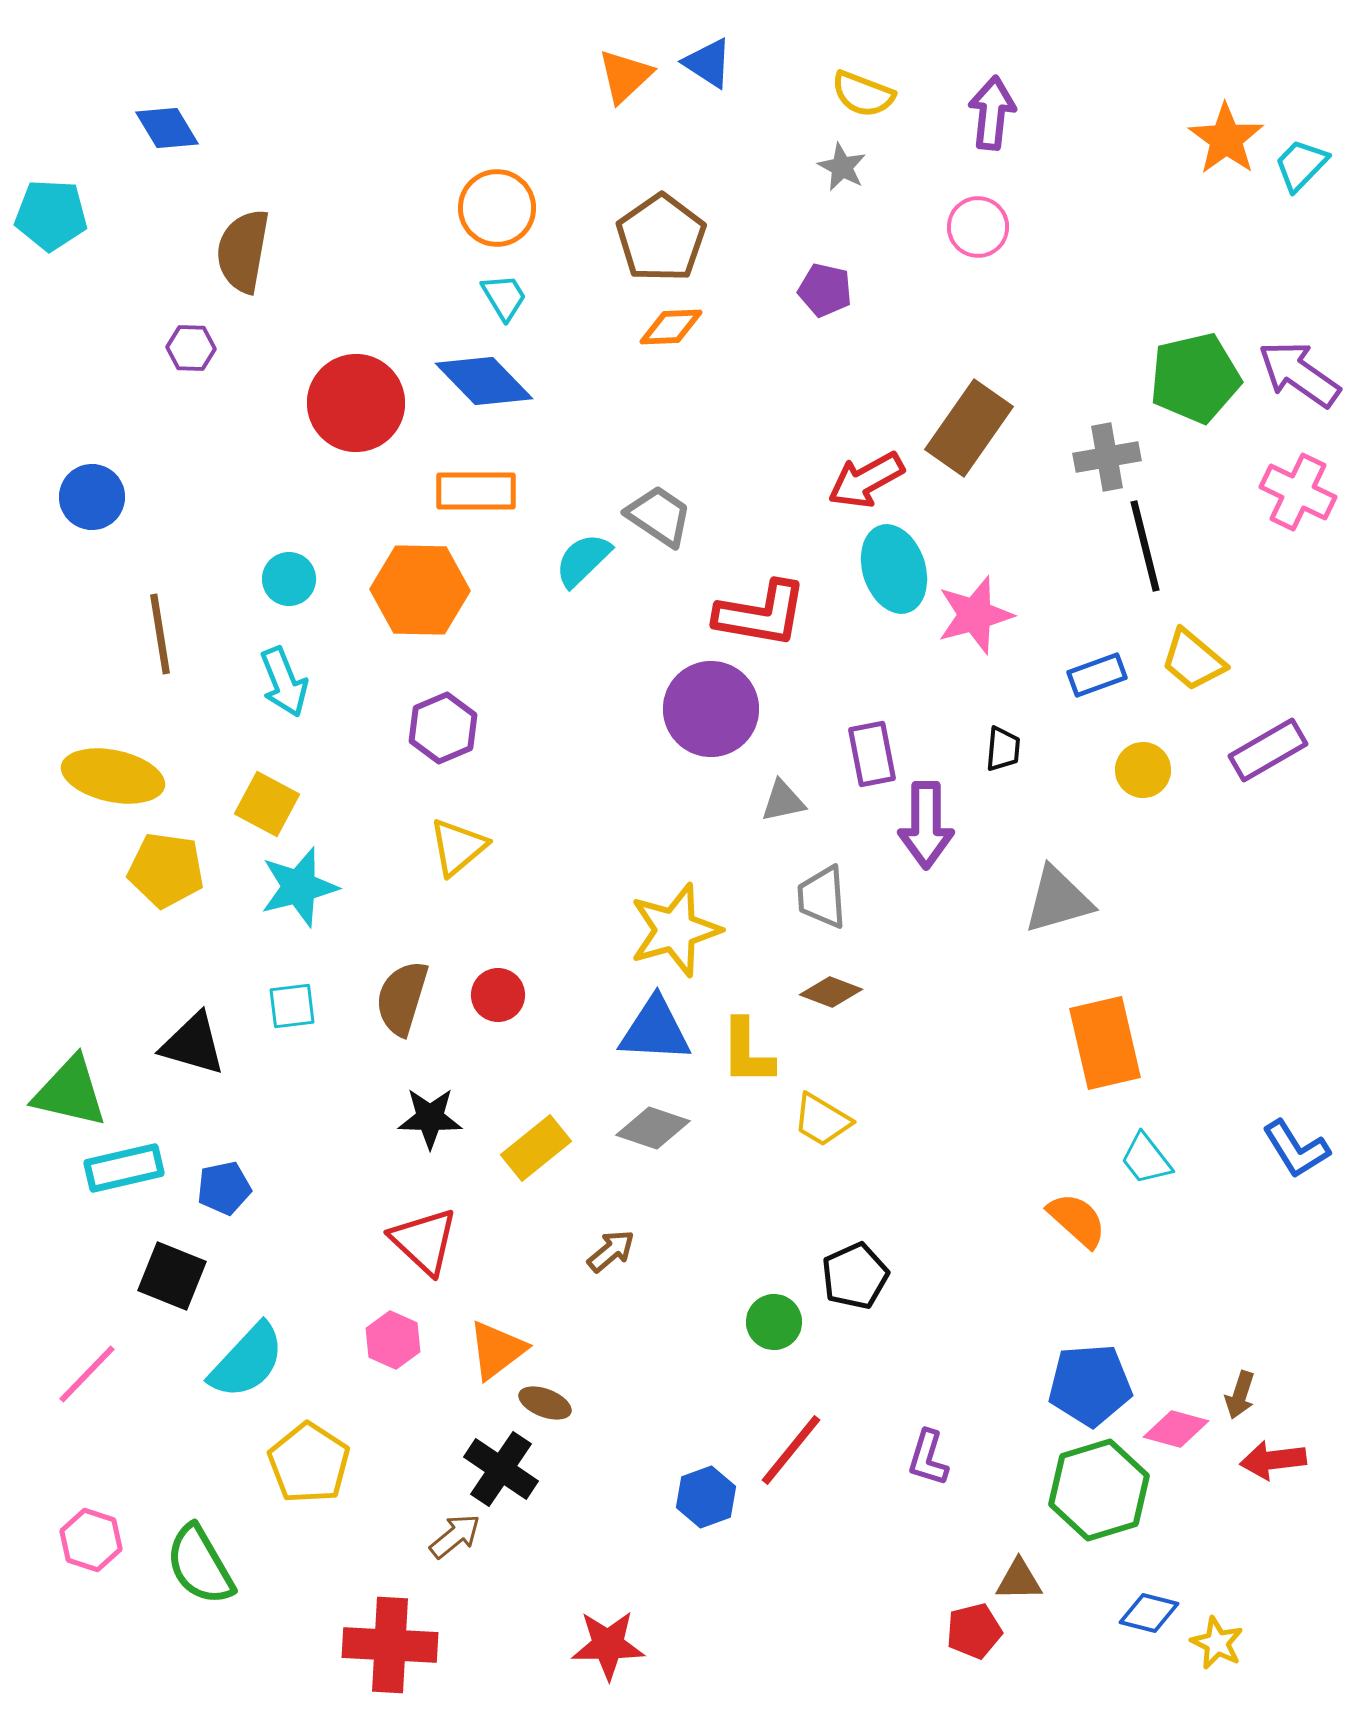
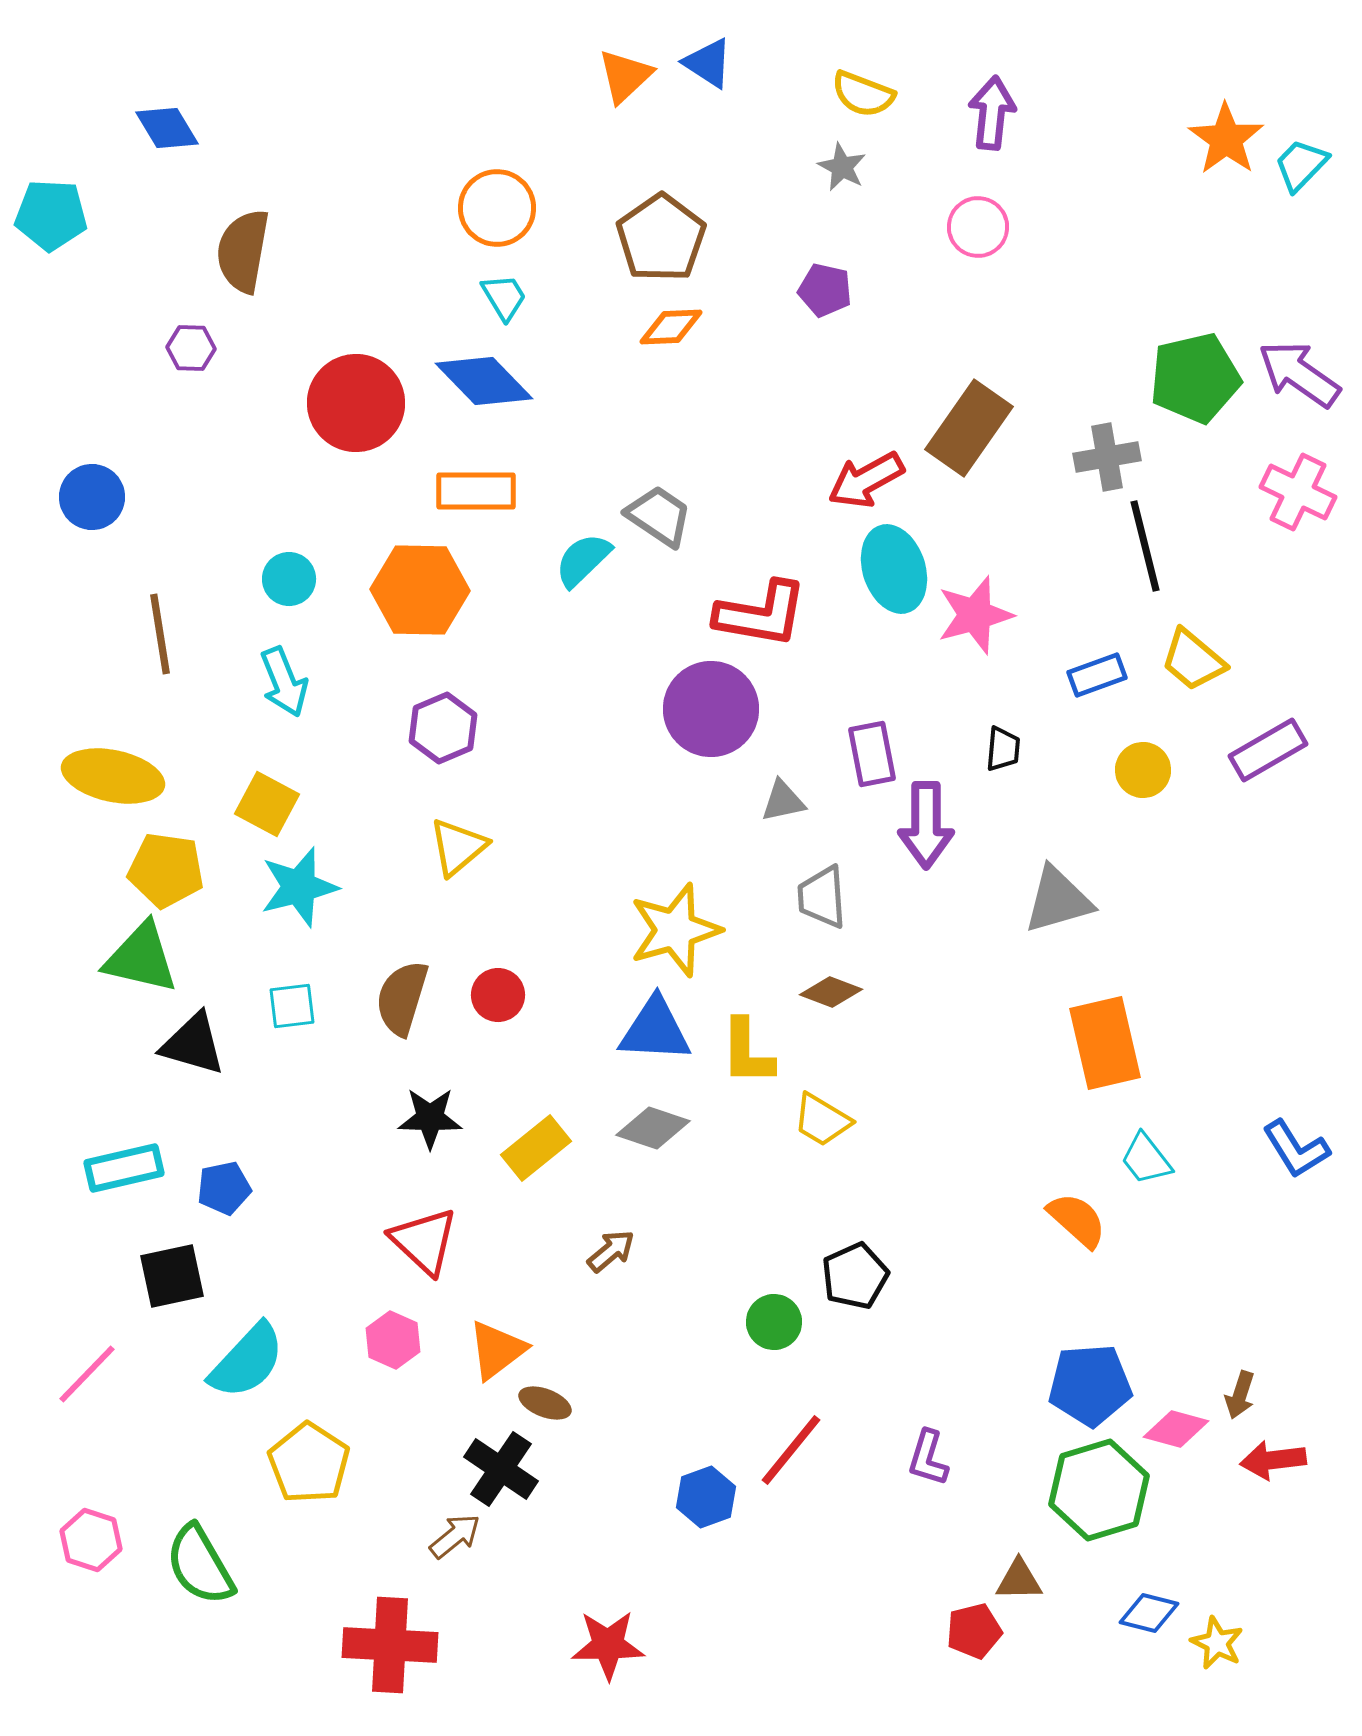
green triangle at (70, 1092): moved 71 px right, 134 px up
black square at (172, 1276): rotated 34 degrees counterclockwise
